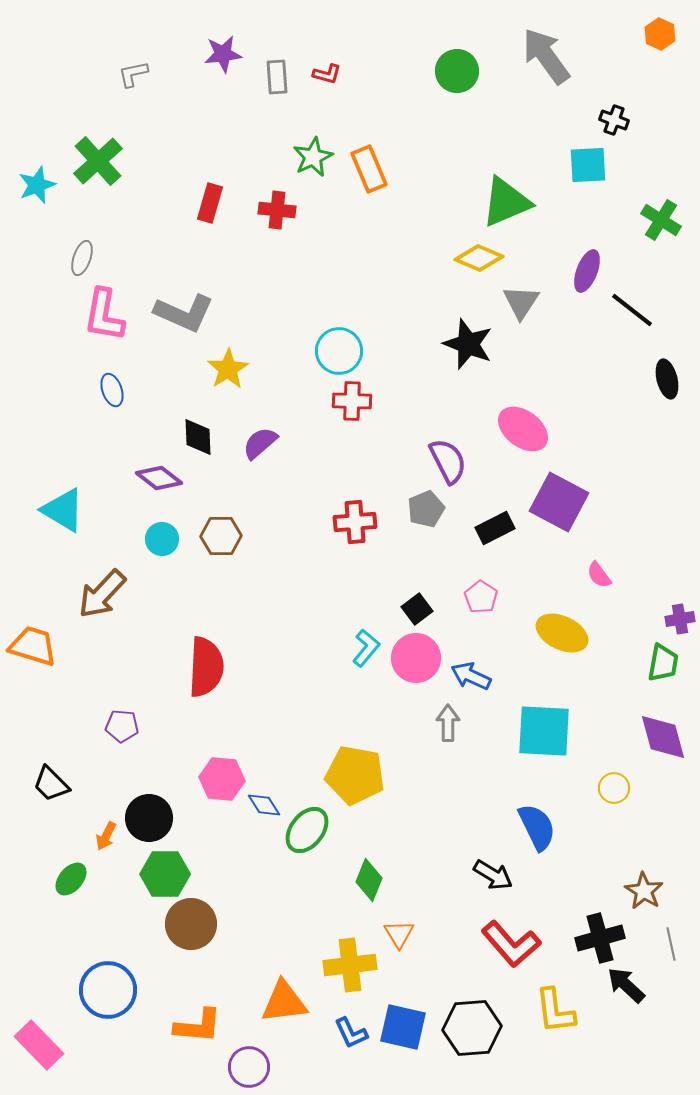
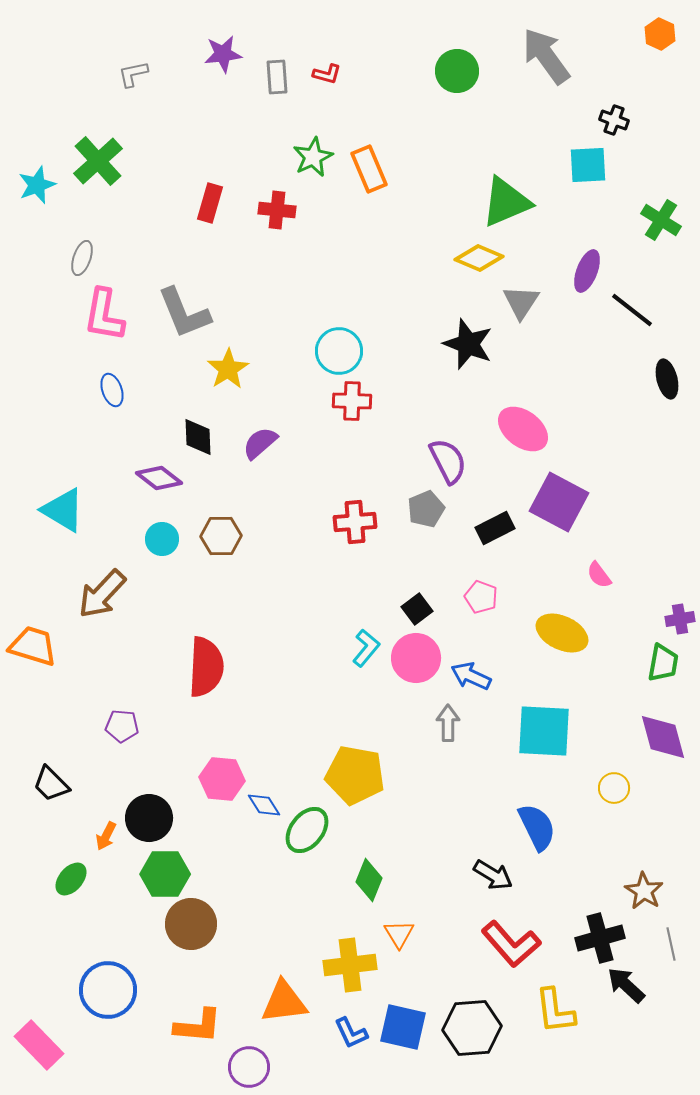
gray L-shape at (184, 313): rotated 44 degrees clockwise
pink pentagon at (481, 597): rotated 12 degrees counterclockwise
